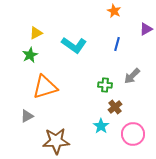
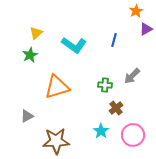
orange star: moved 22 px right; rotated 16 degrees clockwise
yellow triangle: rotated 16 degrees counterclockwise
blue line: moved 3 px left, 4 px up
orange triangle: moved 12 px right
brown cross: moved 1 px right, 1 px down
cyan star: moved 5 px down
pink circle: moved 1 px down
